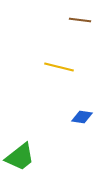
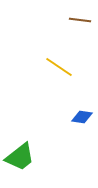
yellow line: rotated 20 degrees clockwise
